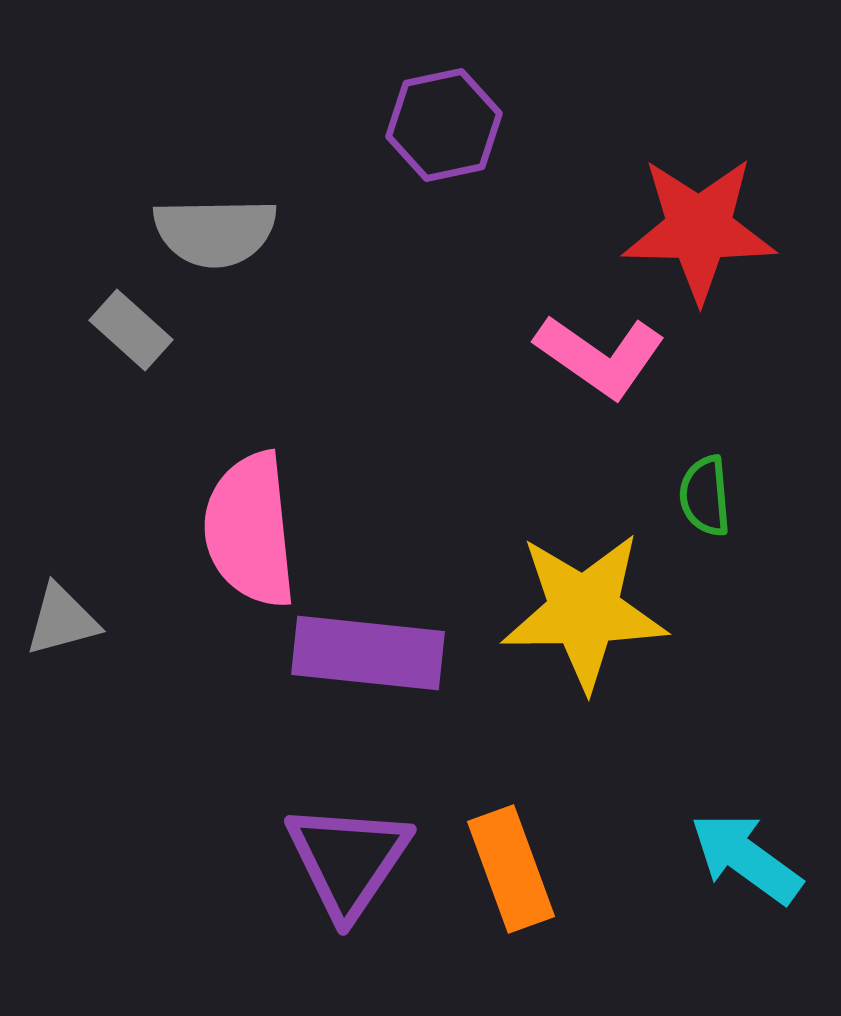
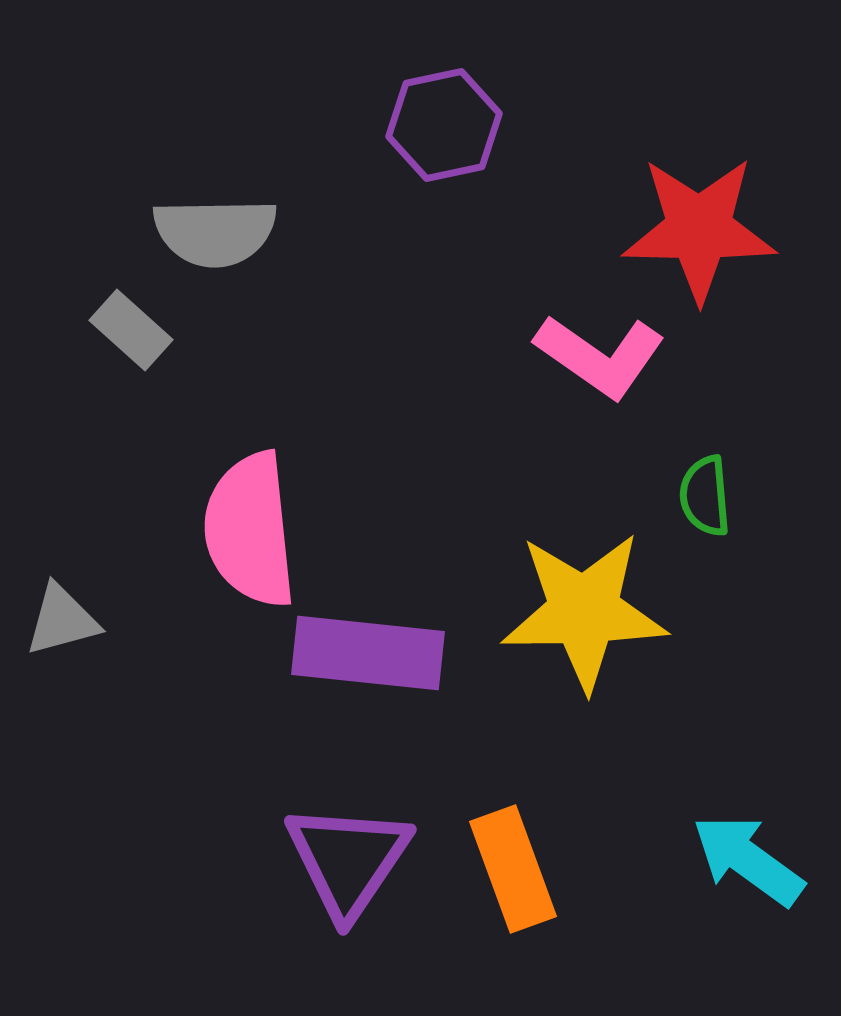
cyan arrow: moved 2 px right, 2 px down
orange rectangle: moved 2 px right
